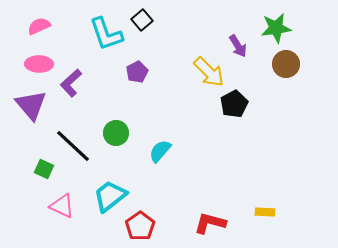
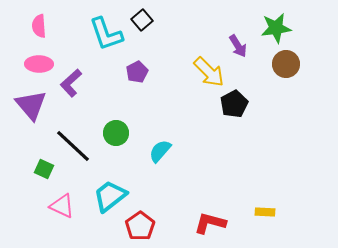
pink semicircle: rotated 70 degrees counterclockwise
